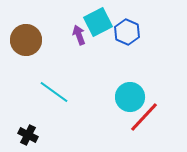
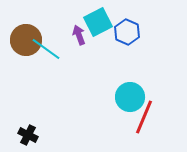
cyan line: moved 8 px left, 43 px up
red line: rotated 20 degrees counterclockwise
